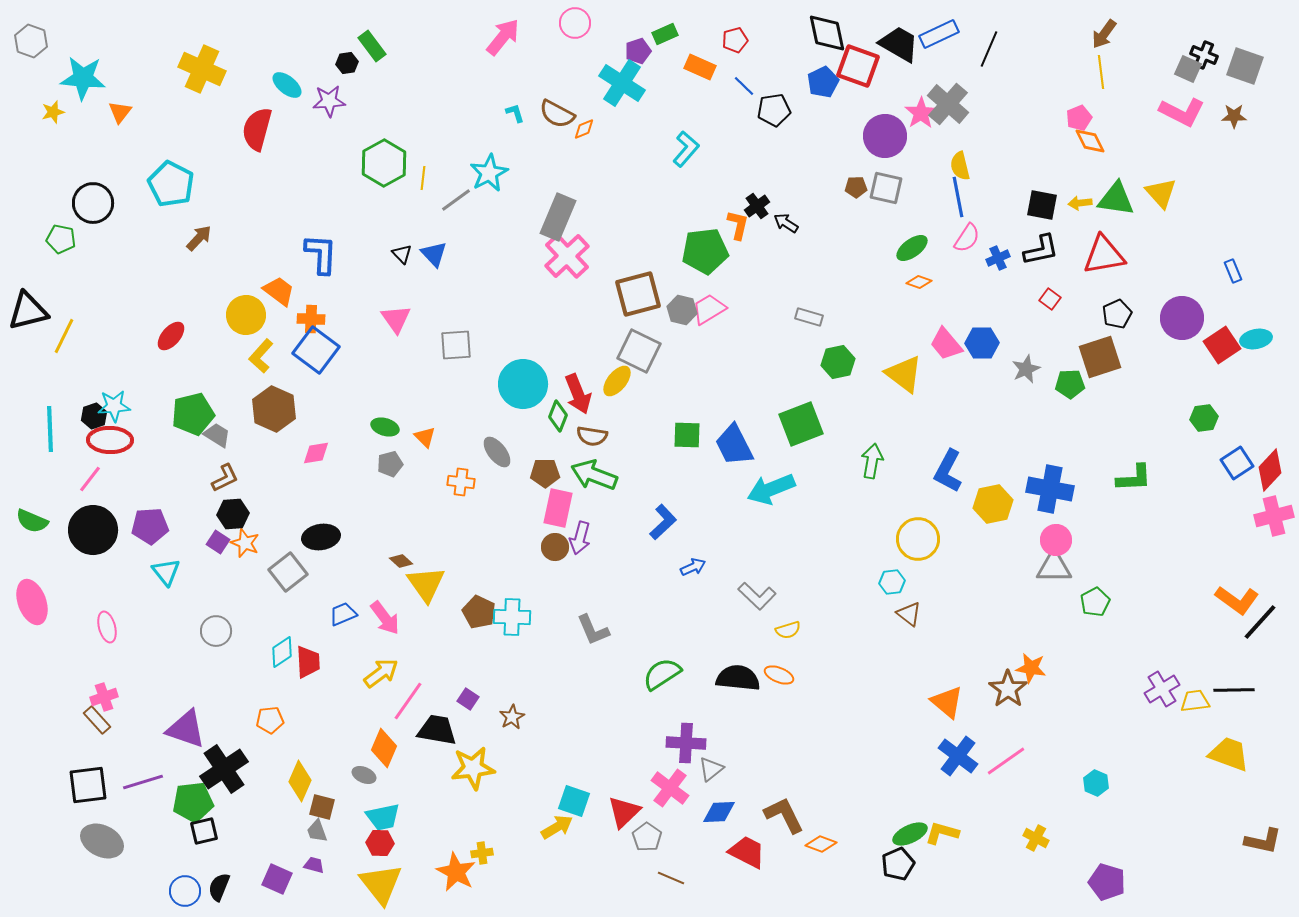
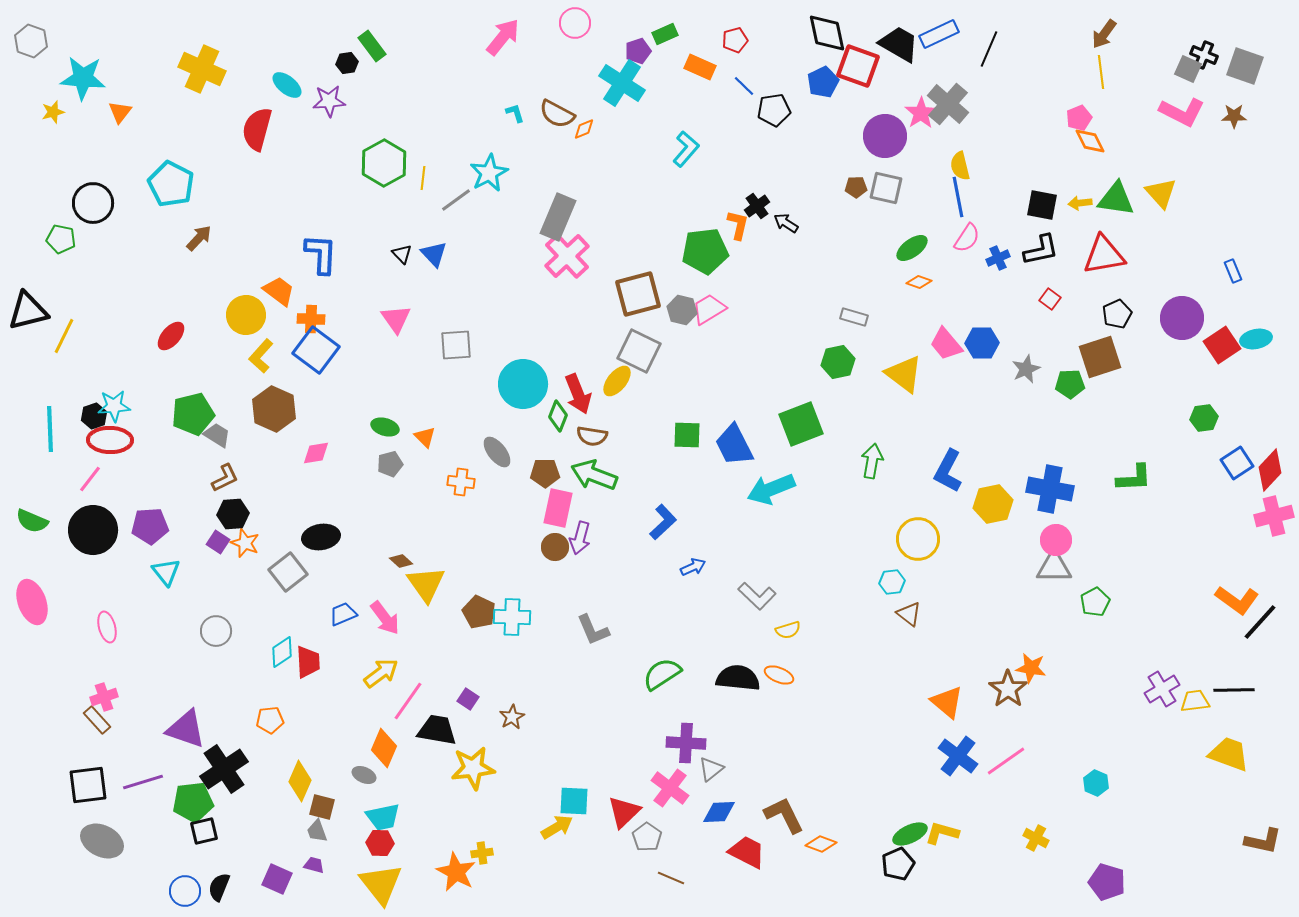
gray rectangle at (809, 317): moved 45 px right
cyan square at (574, 801): rotated 16 degrees counterclockwise
